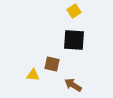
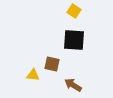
yellow square: rotated 24 degrees counterclockwise
